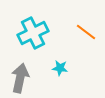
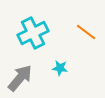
gray arrow: rotated 28 degrees clockwise
